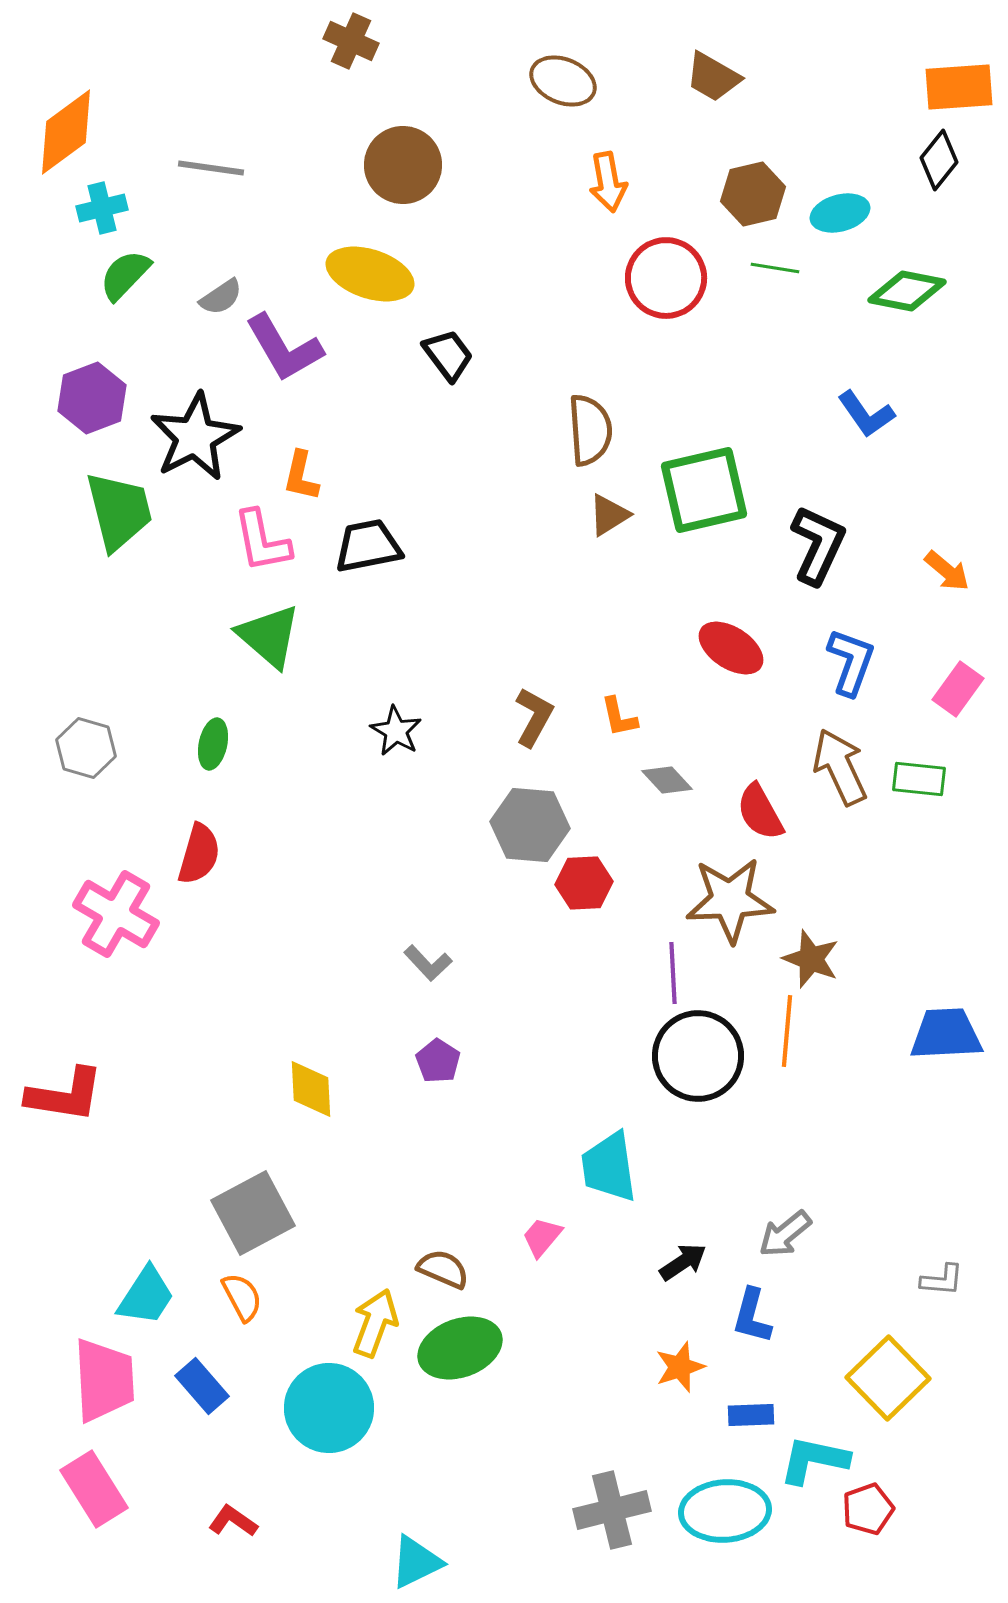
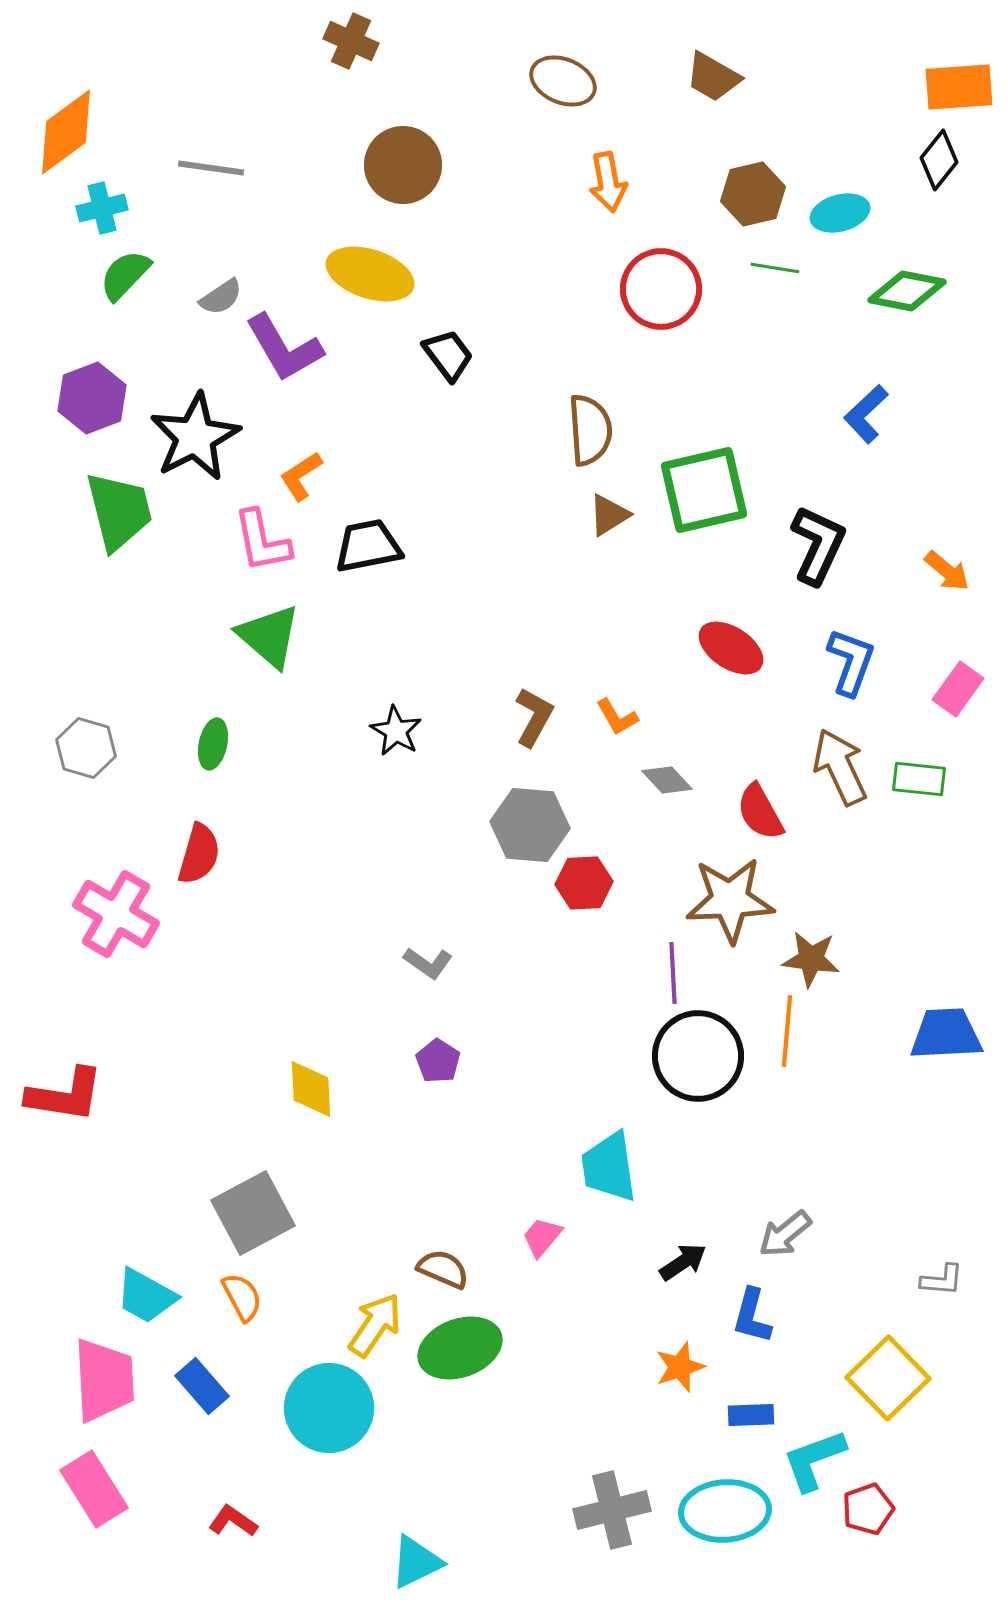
red circle at (666, 278): moved 5 px left, 11 px down
blue L-shape at (866, 414): rotated 82 degrees clockwise
orange L-shape at (301, 476): rotated 44 degrees clockwise
orange L-shape at (619, 717): moved 2 px left; rotated 18 degrees counterclockwise
brown star at (811, 959): rotated 14 degrees counterclockwise
gray L-shape at (428, 963): rotated 12 degrees counterclockwise
cyan trapezoid at (146, 1296): rotated 86 degrees clockwise
yellow arrow at (375, 1323): moved 2 px down; rotated 14 degrees clockwise
cyan L-shape at (814, 1460): rotated 32 degrees counterclockwise
